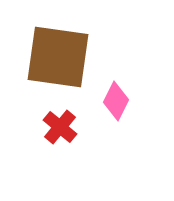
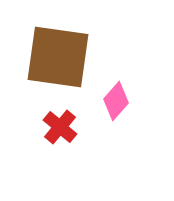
pink diamond: rotated 15 degrees clockwise
